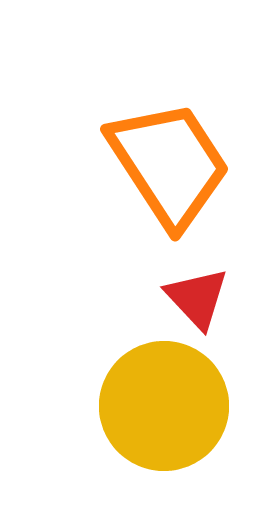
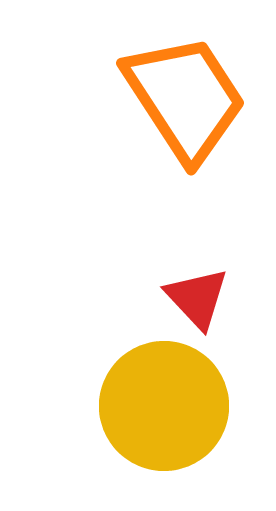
orange trapezoid: moved 16 px right, 66 px up
